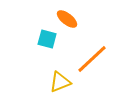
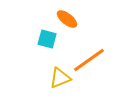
orange line: moved 3 px left, 1 px down; rotated 8 degrees clockwise
yellow triangle: moved 4 px up
